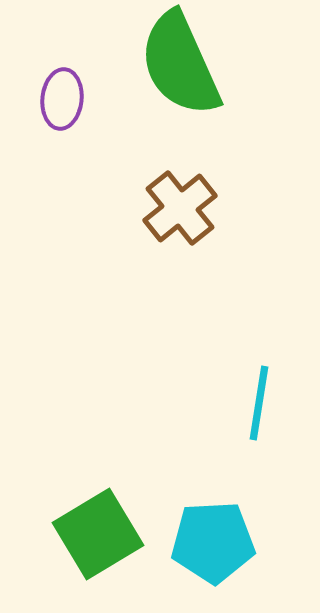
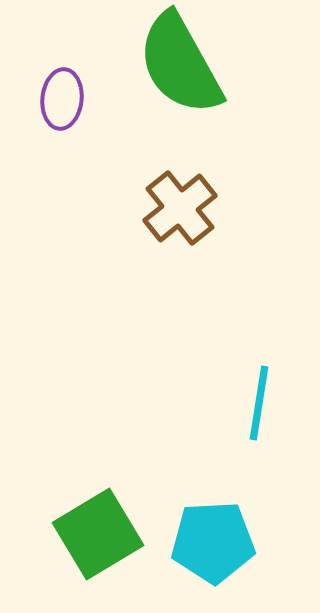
green semicircle: rotated 5 degrees counterclockwise
